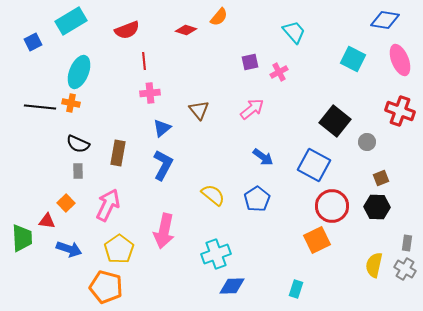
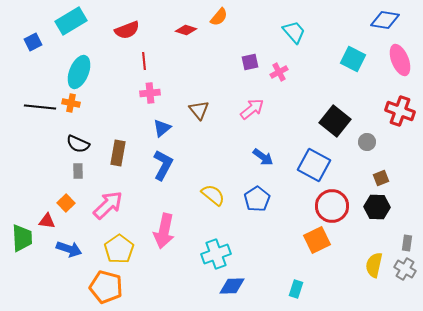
pink arrow at (108, 205): rotated 20 degrees clockwise
